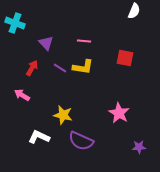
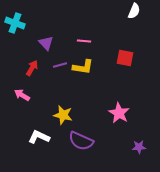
purple line: moved 3 px up; rotated 48 degrees counterclockwise
